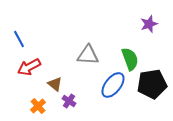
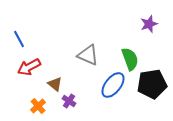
gray triangle: rotated 20 degrees clockwise
